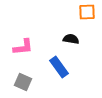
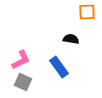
pink L-shape: moved 2 px left, 13 px down; rotated 20 degrees counterclockwise
